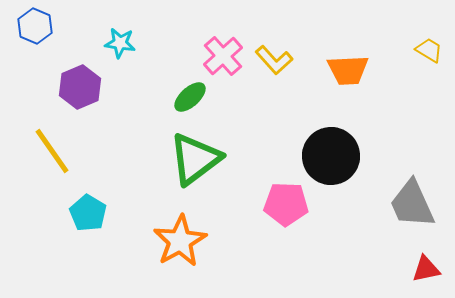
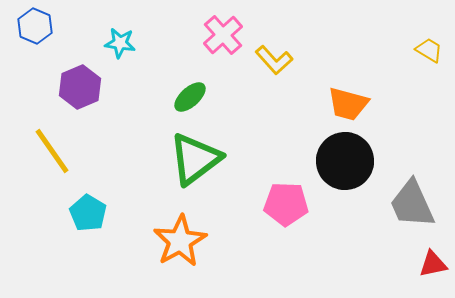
pink cross: moved 21 px up
orange trapezoid: moved 34 px down; rotated 18 degrees clockwise
black circle: moved 14 px right, 5 px down
red triangle: moved 7 px right, 5 px up
